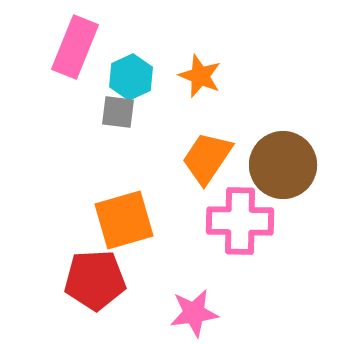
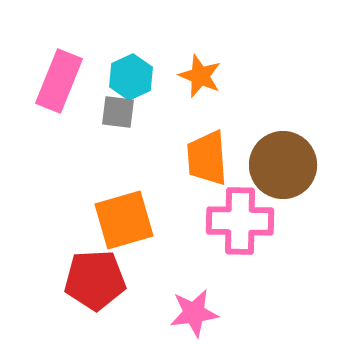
pink rectangle: moved 16 px left, 34 px down
orange trapezoid: rotated 38 degrees counterclockwise
